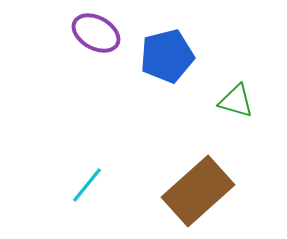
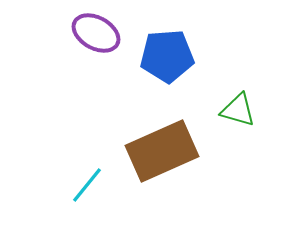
blue pentagon: rotated 10 degrees clockwise
green triangle: moved 2 px right, 9 px down
brown rectangle: moved 36 px left, 40 px up; rotated 18 degrees clockwise
